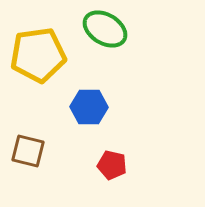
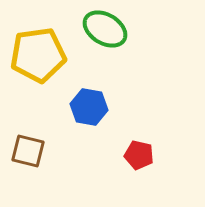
blue hexagon: rotated 9 degrees clockwise
red pentagon: moved 27 px right, 10 px up
